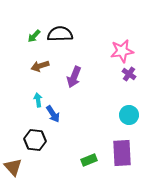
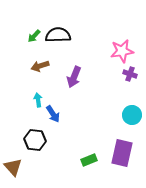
black semicircle: moved 2 px left, 1 px down
purple cross: moved 1 px right; rotated 16 degrees counterclockwise
cyan circle: moved 3 px right
purple rectangle: rotated 16 degrees clockwise
